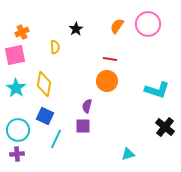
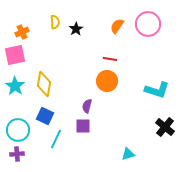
yellow semicircle: moved 25 px up
cyan star: moved 1 px left, 2 px up
